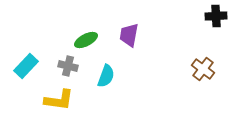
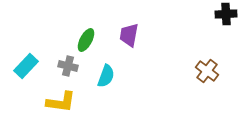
black cross: moved 10 px right, 2 px up
green ellipse: rotated 35 degrees counterclockwise
brown cross: moved 4 px right, 2 px down
yellow L-shape: moved 2 px right, 2 px down
